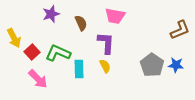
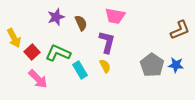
purple star: moved 5 px right, 3 px down
purple L-shape: moved 1 px right, 1 px up; rotated 10 degrees clockwise
cyan rectangle: moved 1 px right, 1 px down; rotated 30 degrees counterclockwise
